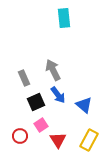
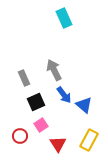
cyan rectangle: rotated 18 degrees counterclockwise
gray arrow: moved 1 px right
blue arrow: moved 6 px right
red triangle: moved 4 px down
